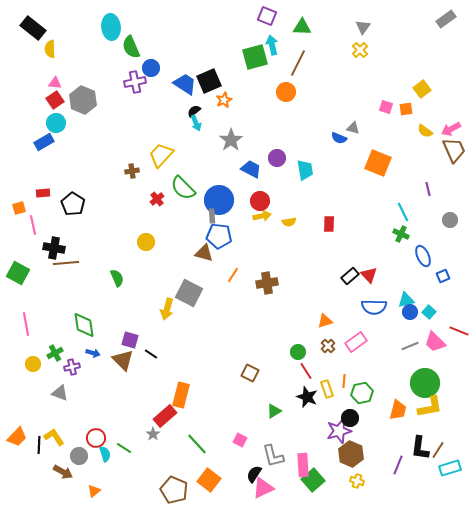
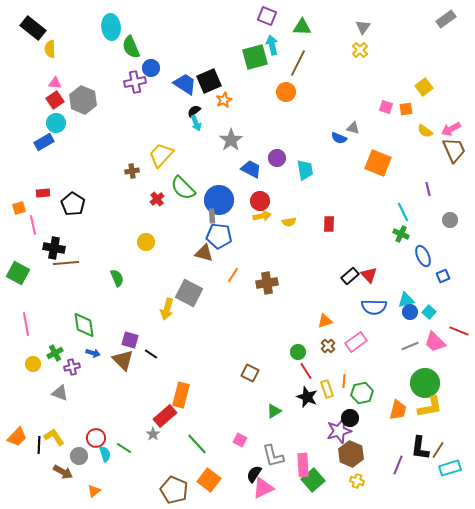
yellow square at (422, 89): moved 2 px right, 2 px up
